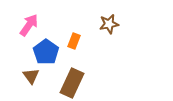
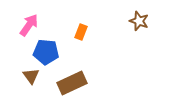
brown star: moved 30 px right, 3 px up; rotated 30 degrees clockwise
orange rectangle: moved 7 px right, 9 px up
blue pentagon: rotated 30 degrees counterclockwise
brown rectangle: rotated 40 degrees clockwise
